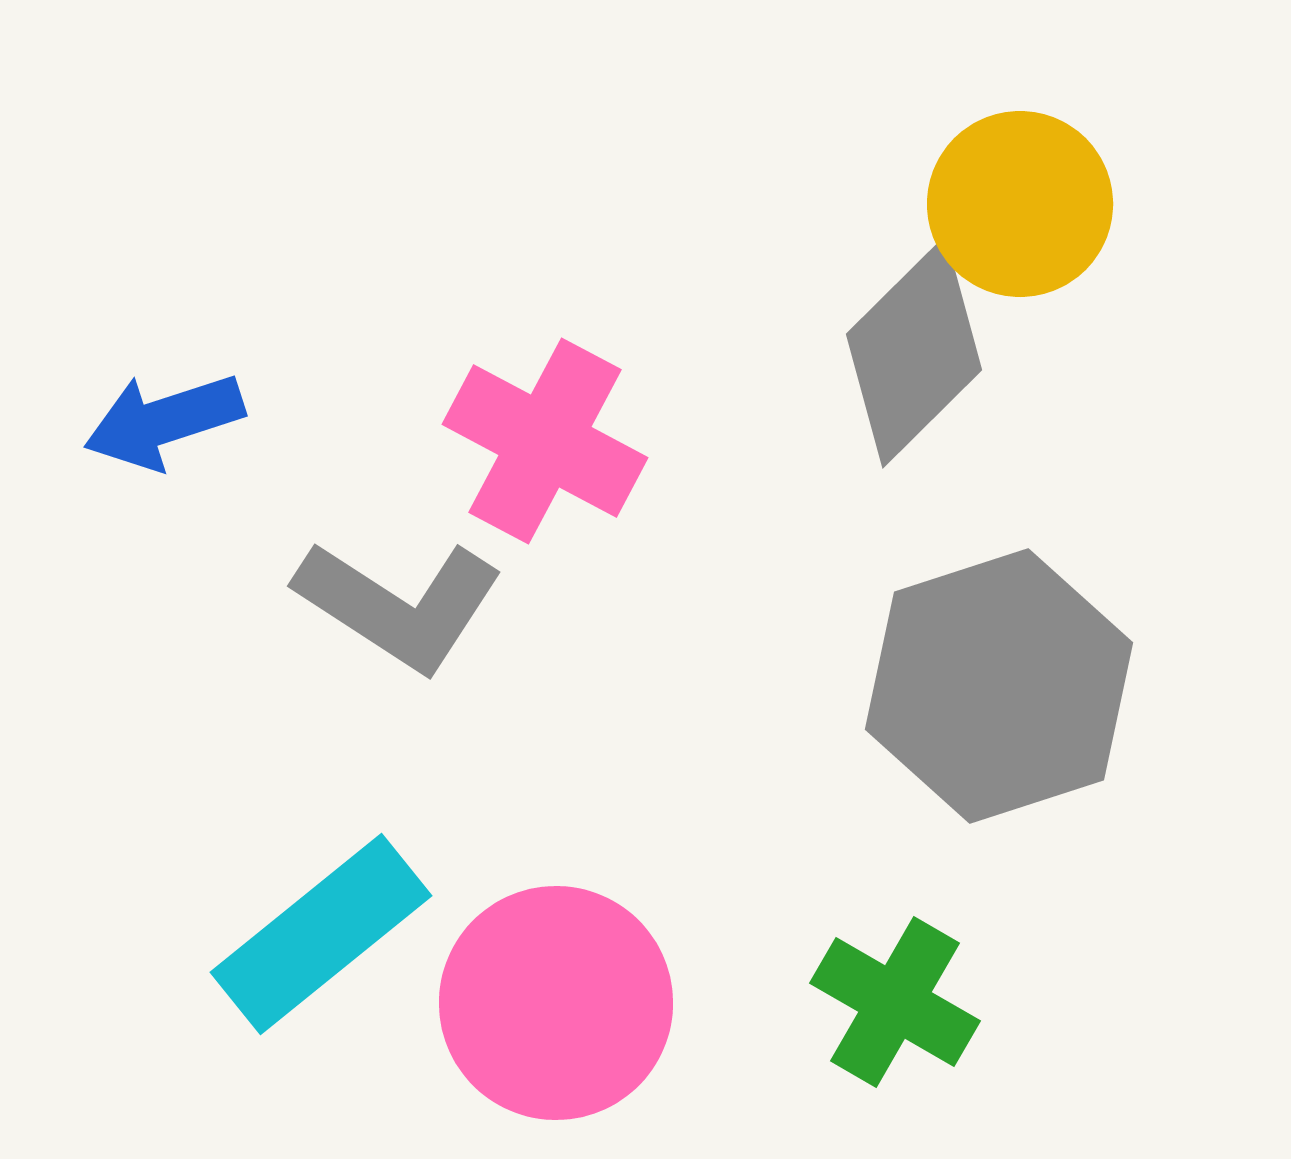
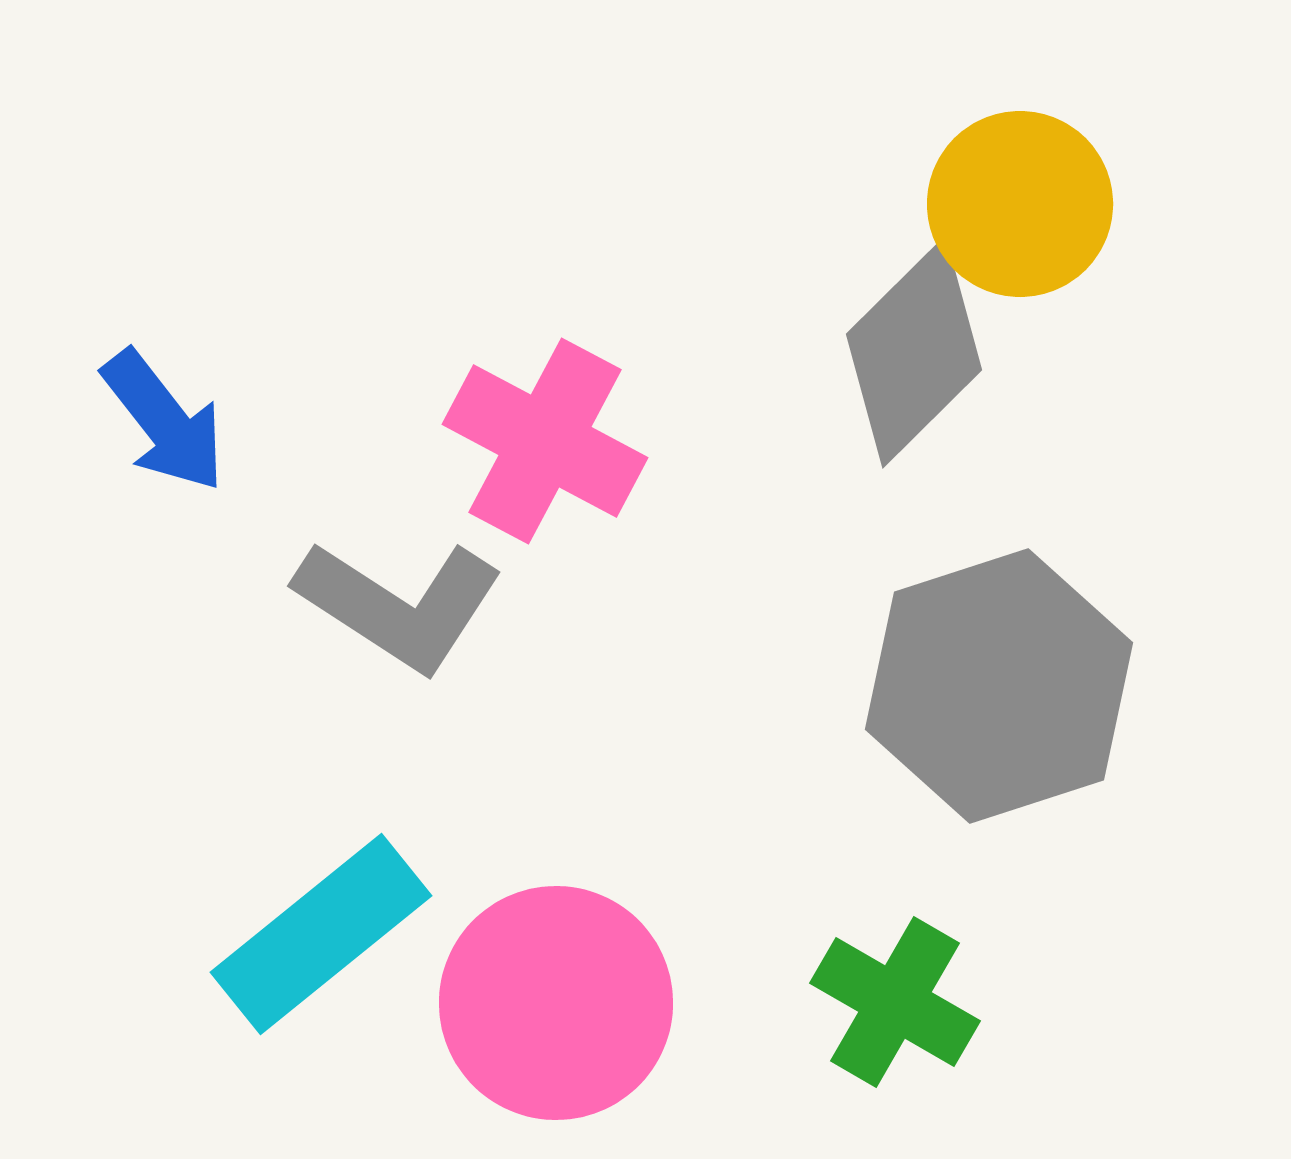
blue arrow: rotated 110 degrees counterclockwise
